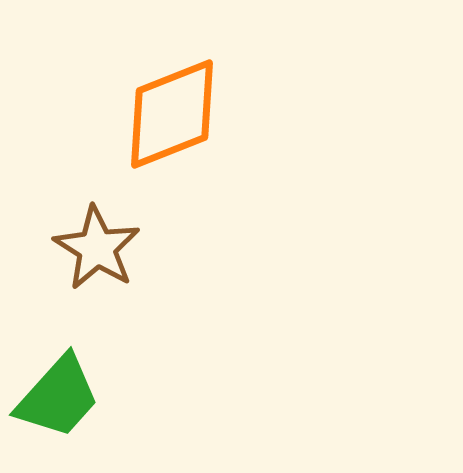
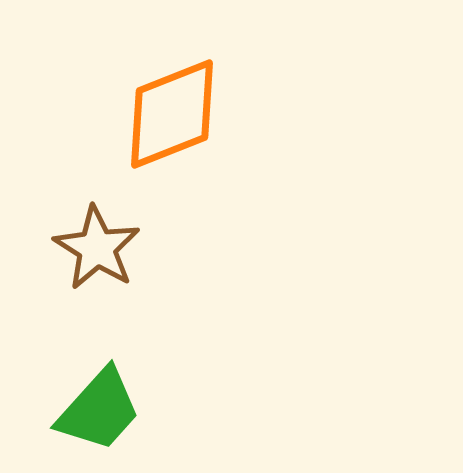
green trapezoid: moved 41 px right, 13 px down
